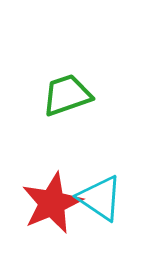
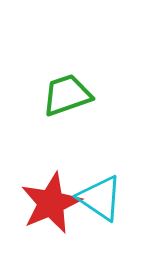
red star: moved 1 px left
